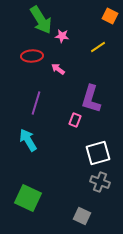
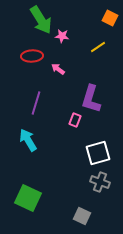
orange square: moved 2 px down
